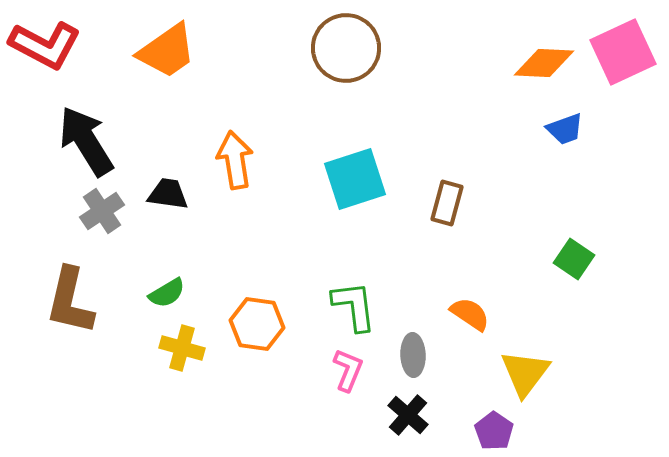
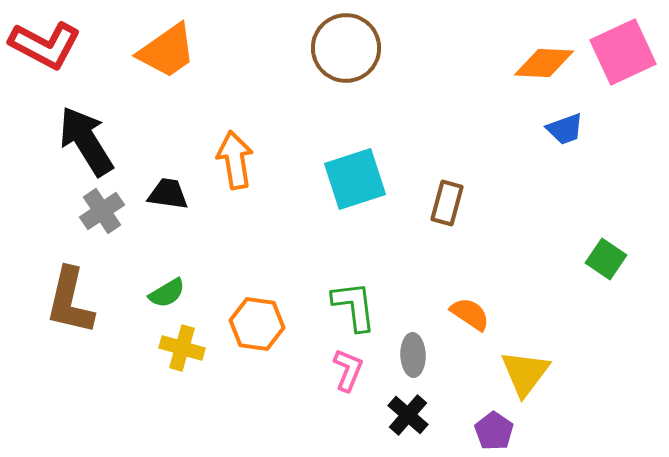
green square: moved 32 px right
